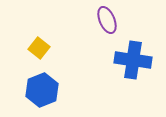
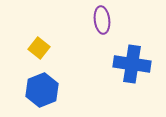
purple ellipse: moved 5 px left; rotated 16 degrees clockwise
blue cross: moved 1 px left, 4 px down
